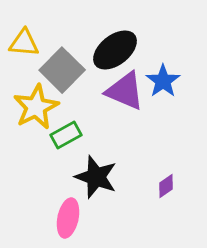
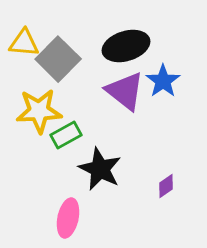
black ellipse: moved 11 px right, 4 px up; rotated 21 degrees clockwise
gray square: moved 4 px left, 11 px up
purple triangle: rotated 15 degrees clockwise
yellow star: moved 3 px right, 4 px down; rotated 24 degrees clockwise
black star: moved 4 px right, 8 px up; rotated 6 degrees clockwise
